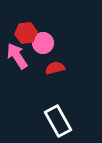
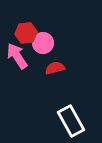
white rectangle: moved 13 px right
